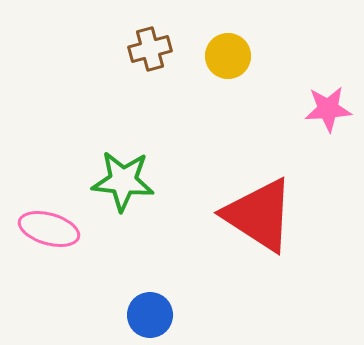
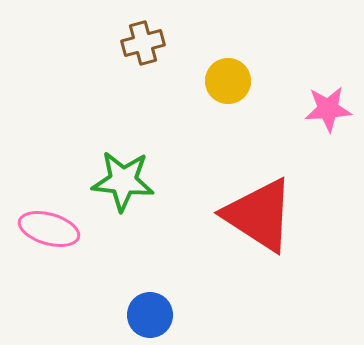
brown cross: moved 7 px left, 6 px up
yellow circle: moved 25 px down
